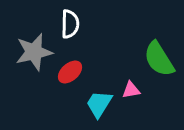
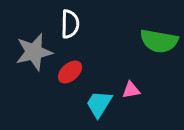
green semicircle: moved 18 px up; rotated 48 degrees counterclockwise
